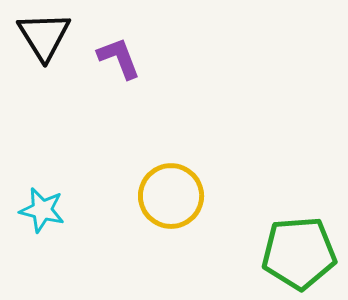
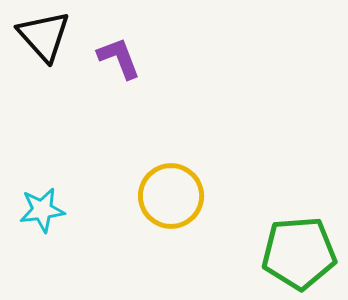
black triangle: rotated 10 degrees counterclockwise
cyan star: rotated 21 degrees counterclockwise
